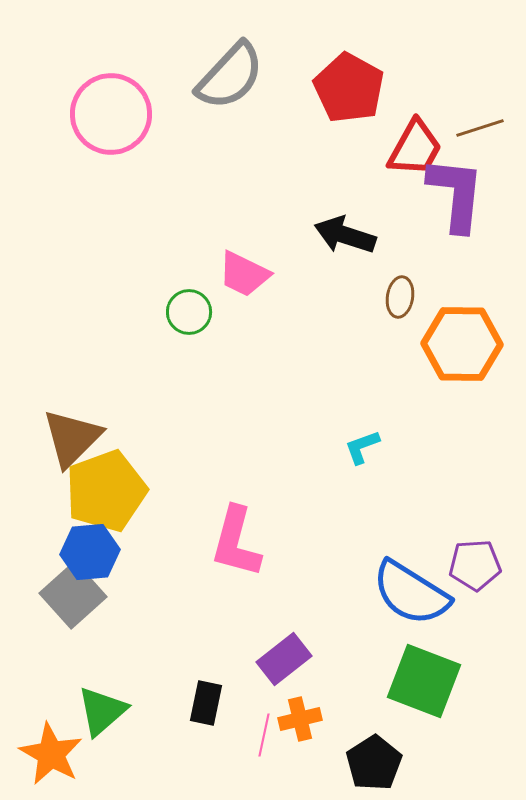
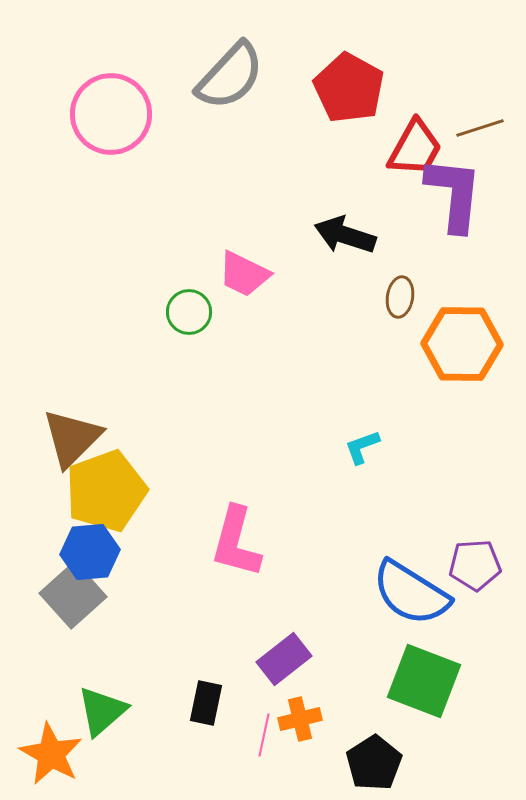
purple L-shape: moved 2 px left
